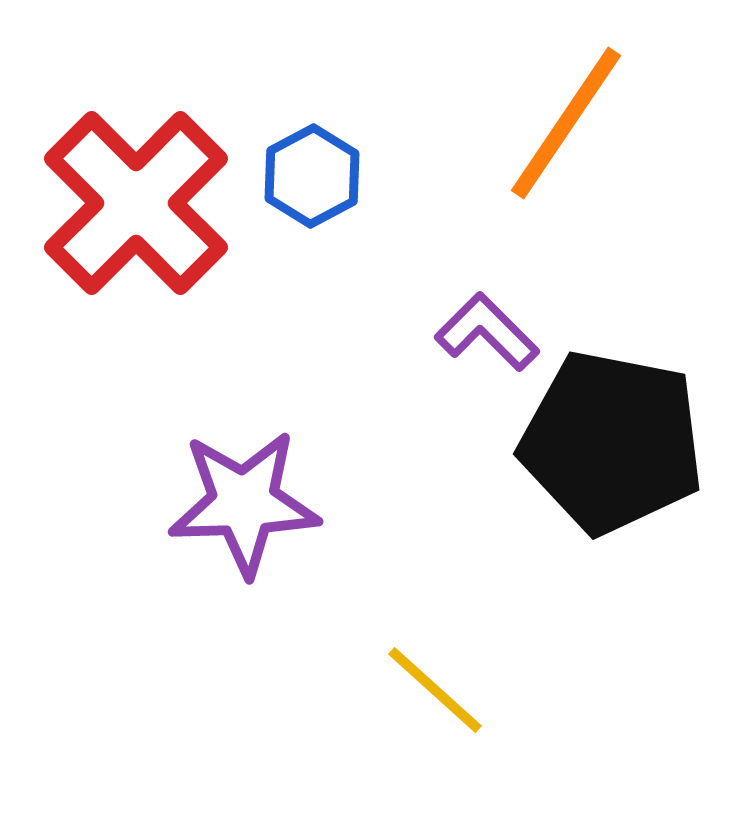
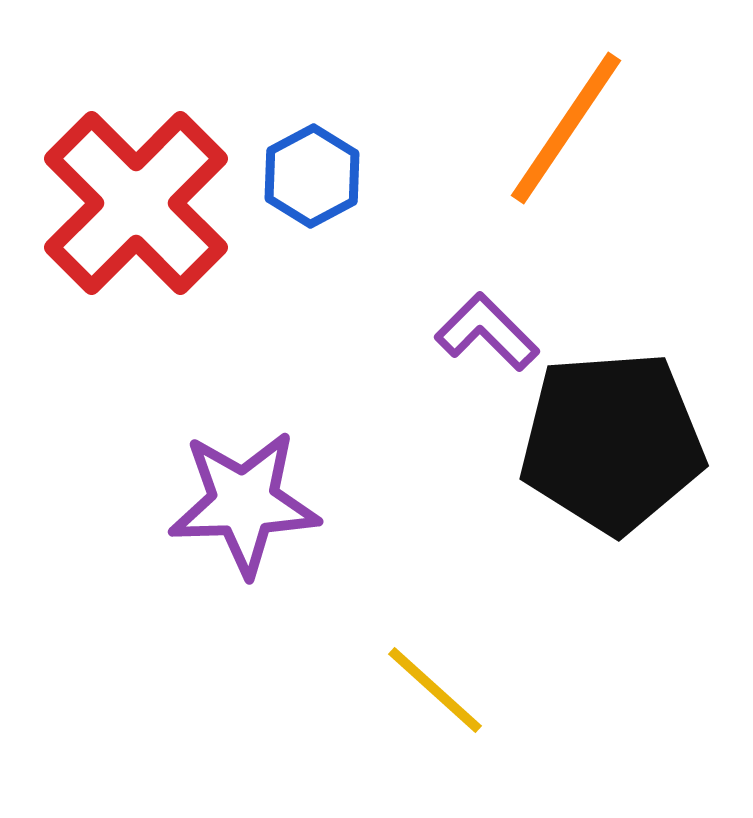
orange line: moved 5 px down
black pentagon: rotated 15 degrees counterclockwise
